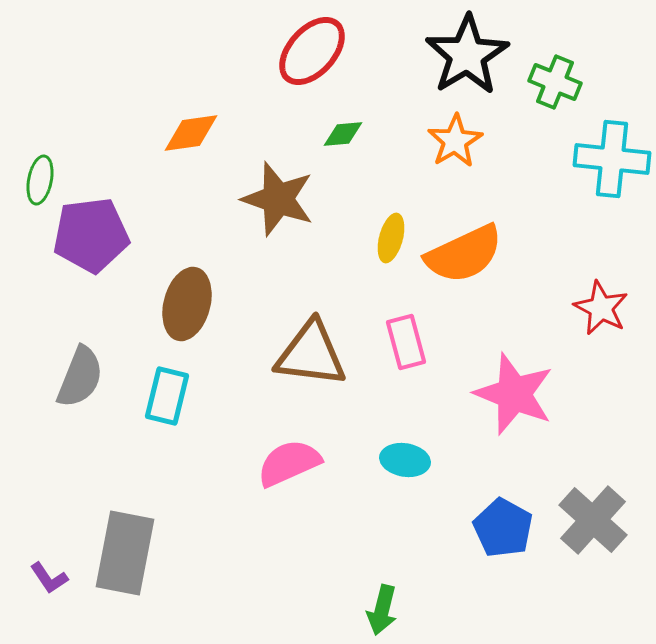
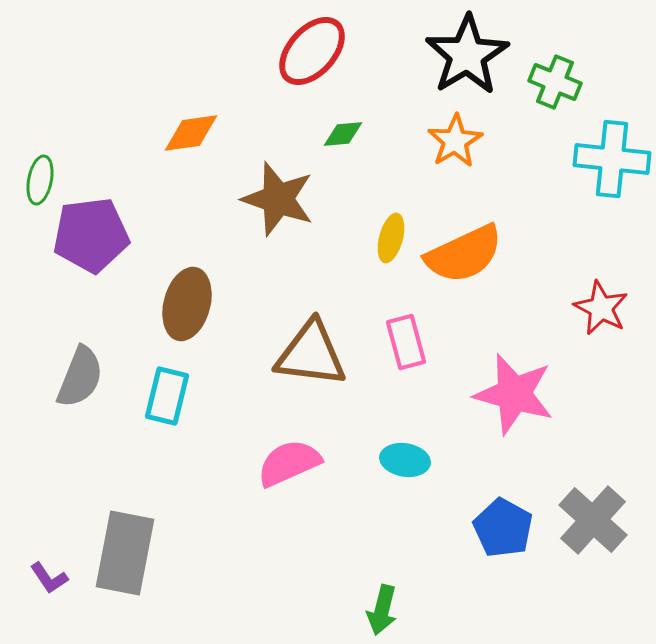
pink star: rotated 6 degrees counterclockwise
